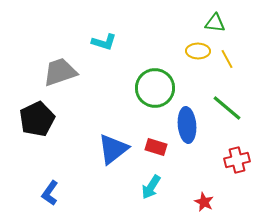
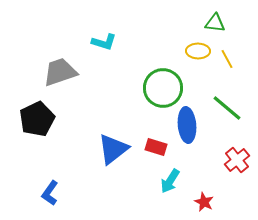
green circle: moved 8 px right
red cross: rotated 25 degrees counterclockwise
cyan arrow: moved 19 px right, 6 px up
